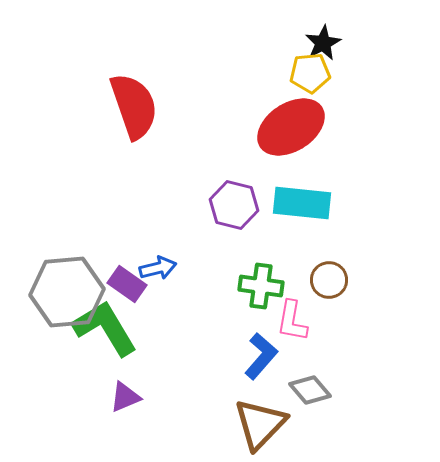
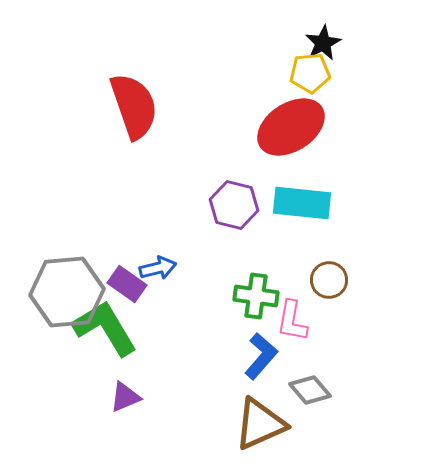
green cross: moved 5 px left, 10 px down
brown triangle: rotated 22 degrees clockwise
